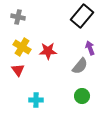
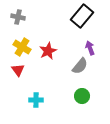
red star: rotated 24 degrees counterclockwise
